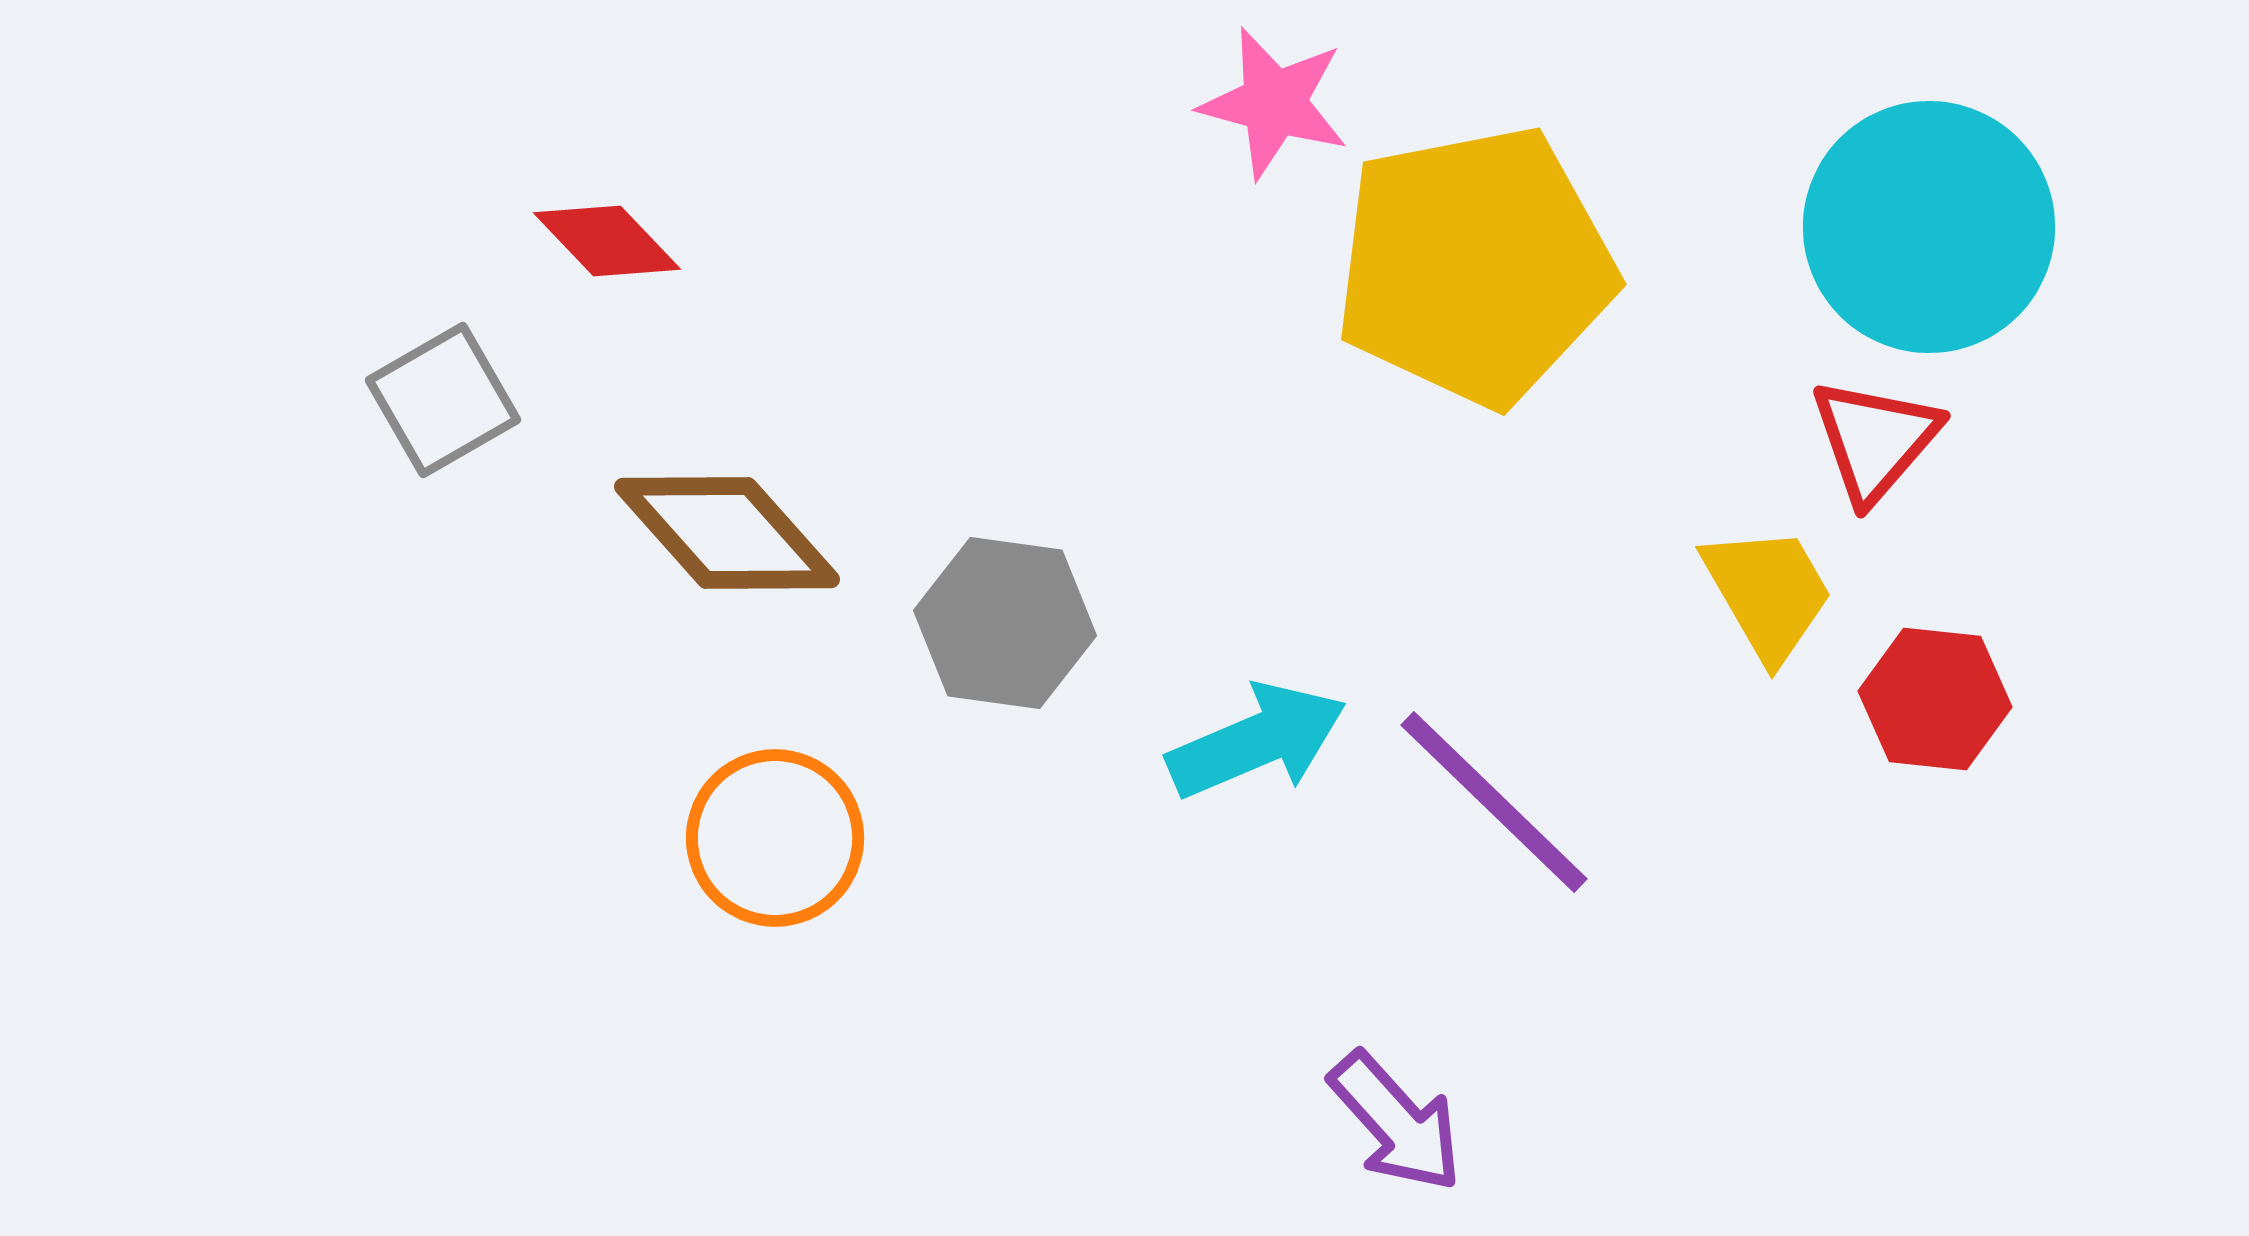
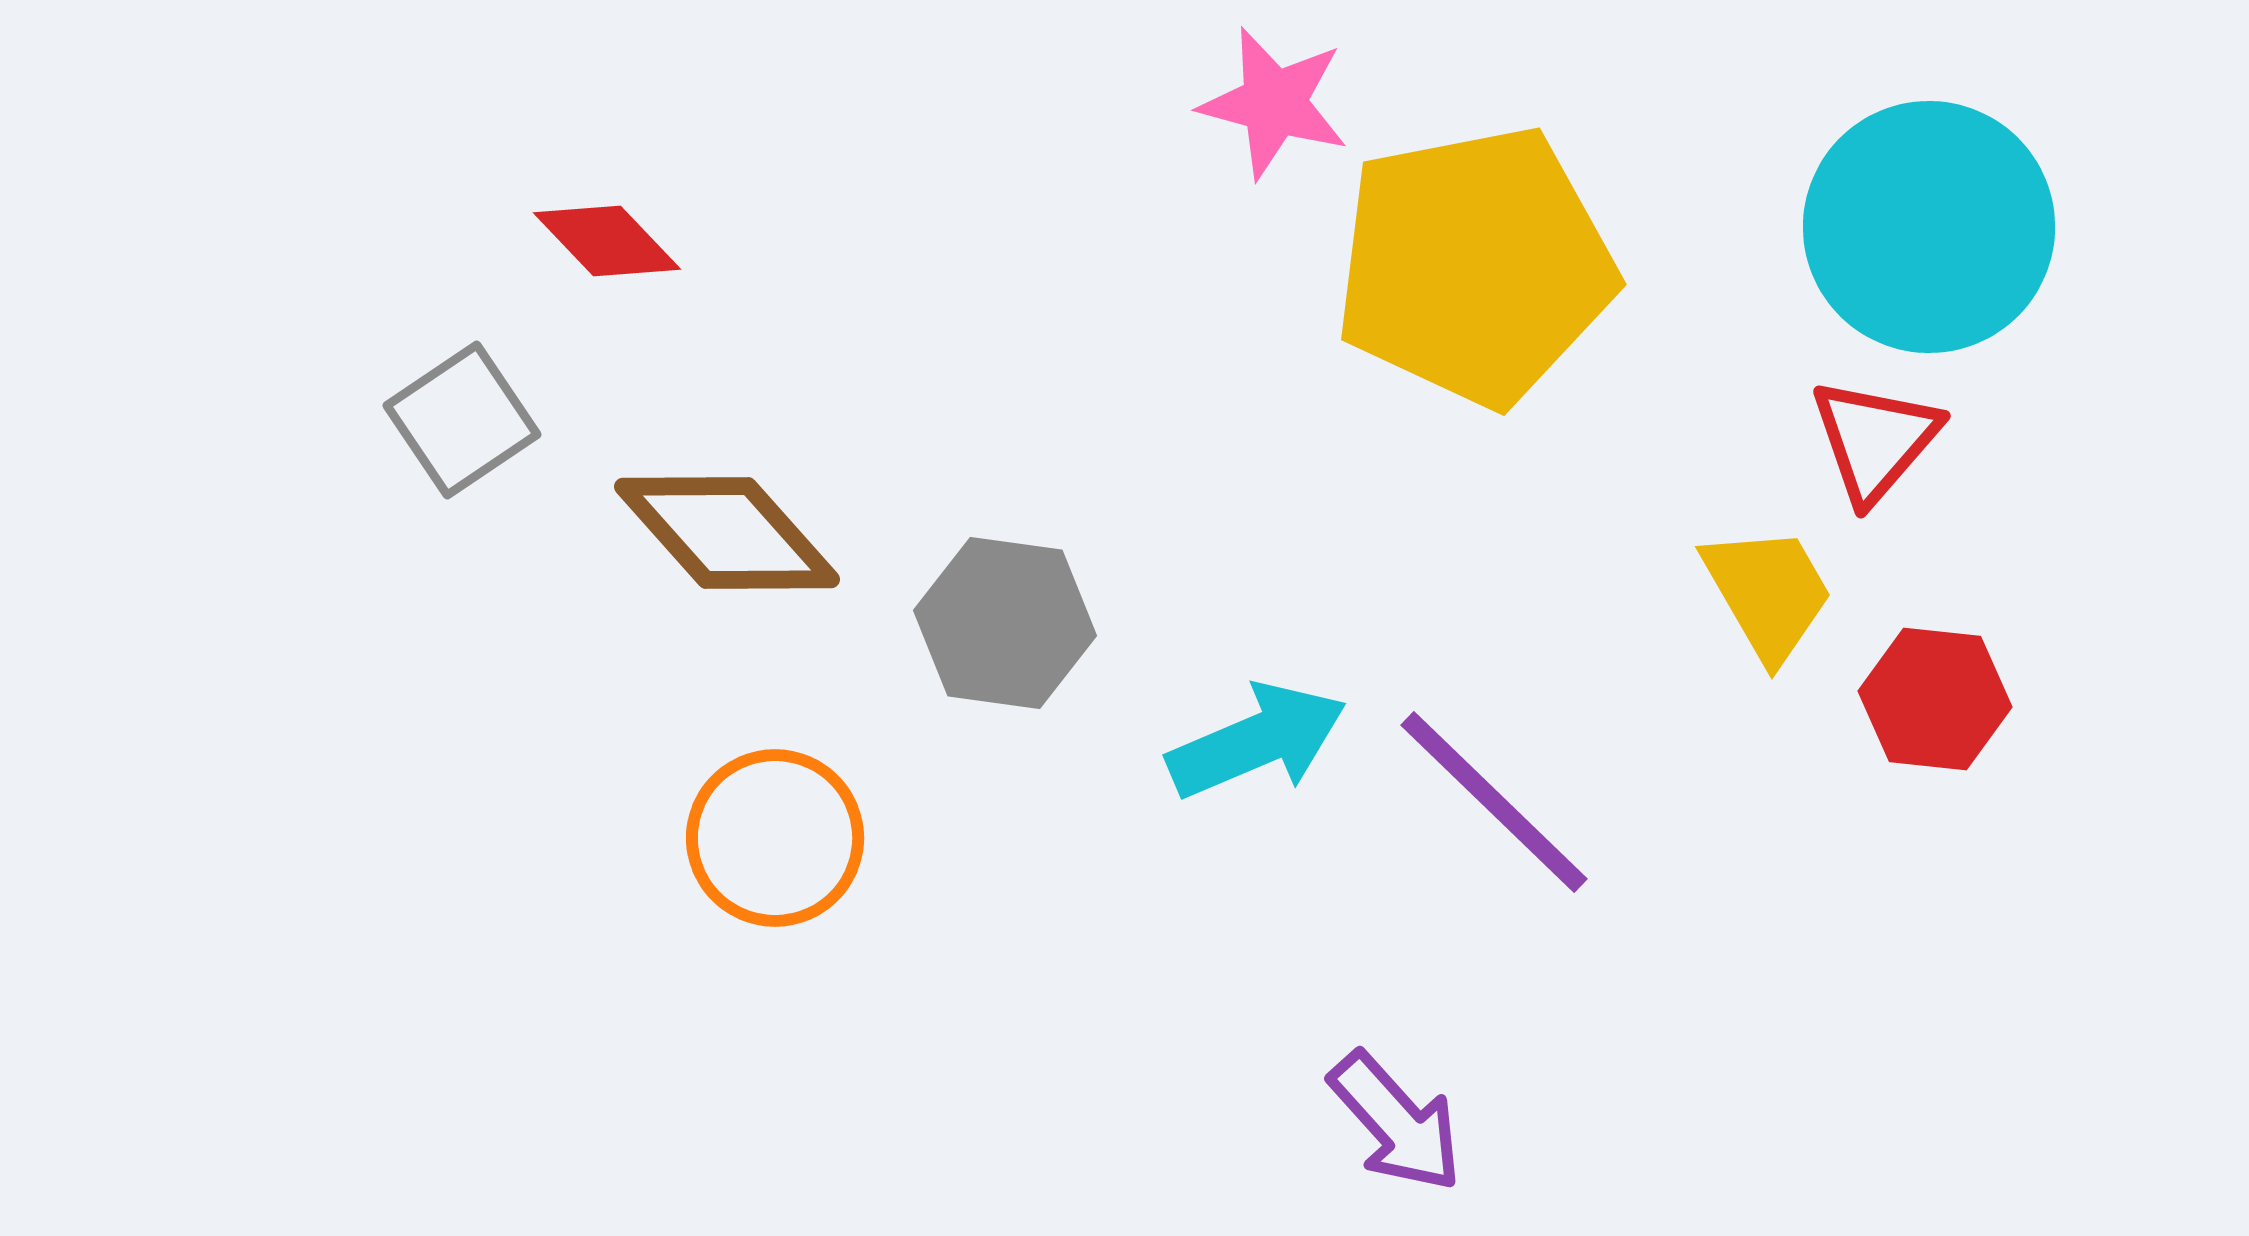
gray square: moved 19 px right, 20 px down; rotated 4 degrees counterclockwise
